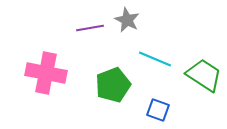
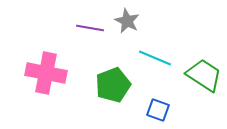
gray star: moved 1 px down
purple line: rotated 20 degrees clockwise
cyan line: moved 1 px up
